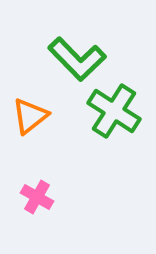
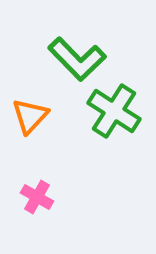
orange triangle: rotated 9 degrees counterclockwise
